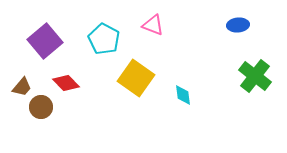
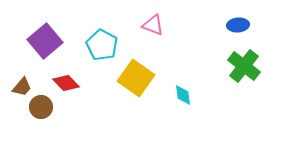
cyan pentagon: moved 2 px left, 6 px down
green cross: moved 11 px left, 10 px up
